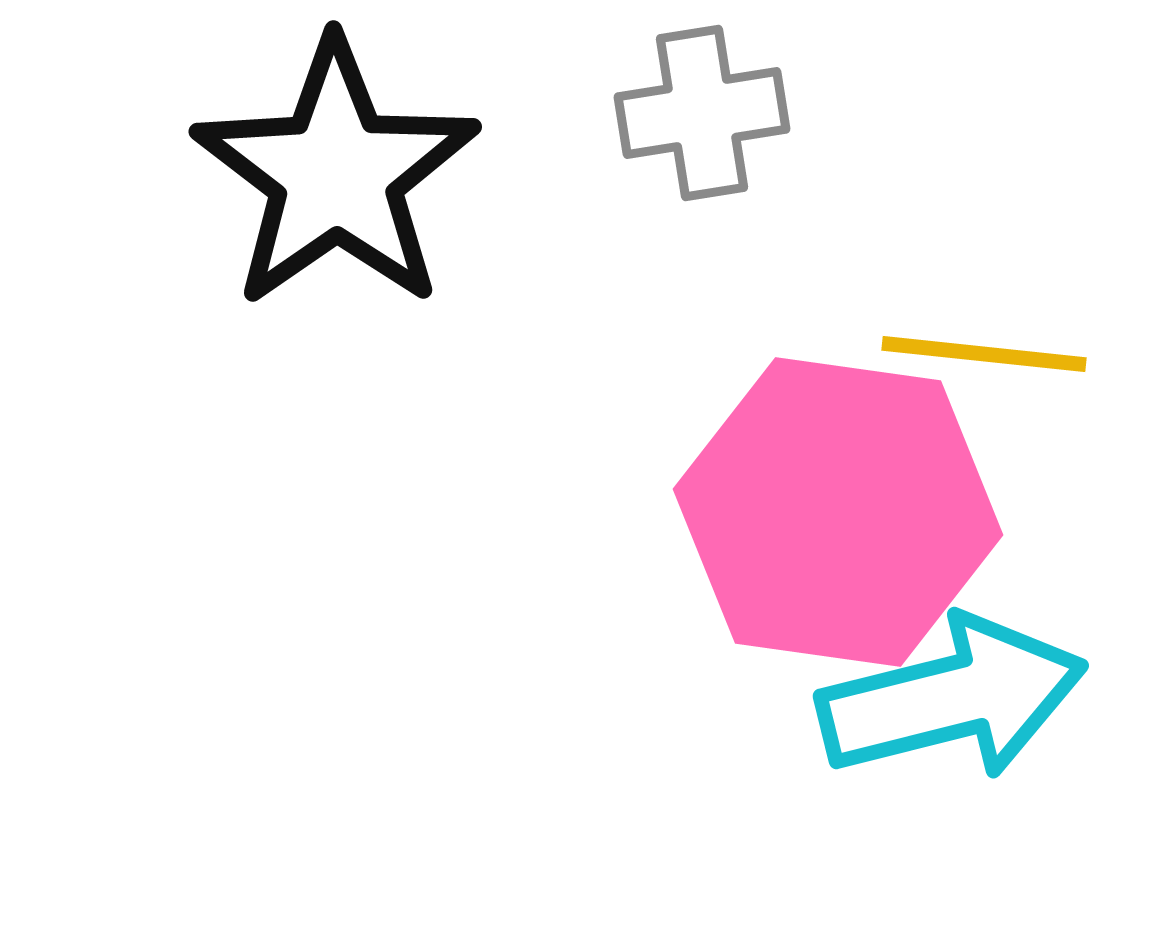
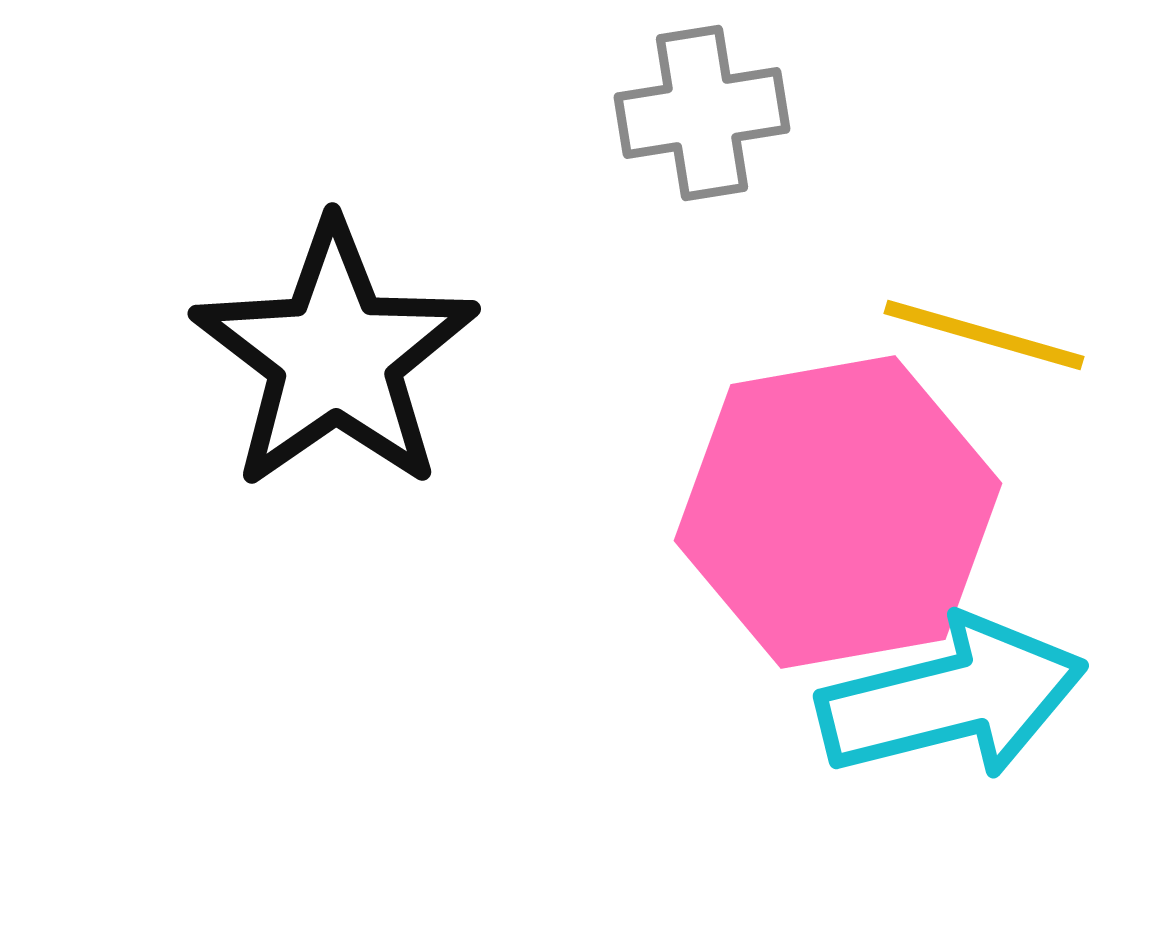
black star: moved 1 px left, 182 px down
yellow line: moved 19 px up; rotated 10 degrees clockwise
pink hexagon: rotated 18 degrees counterclockwise
